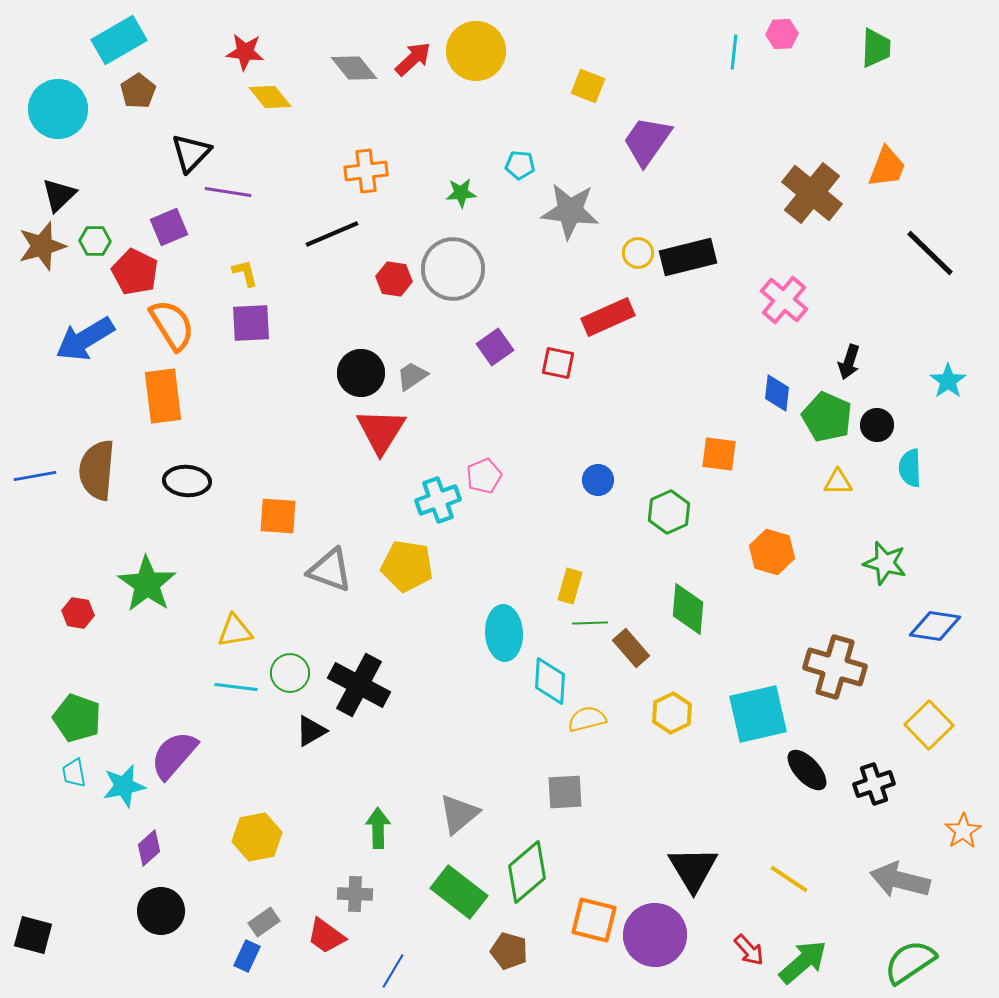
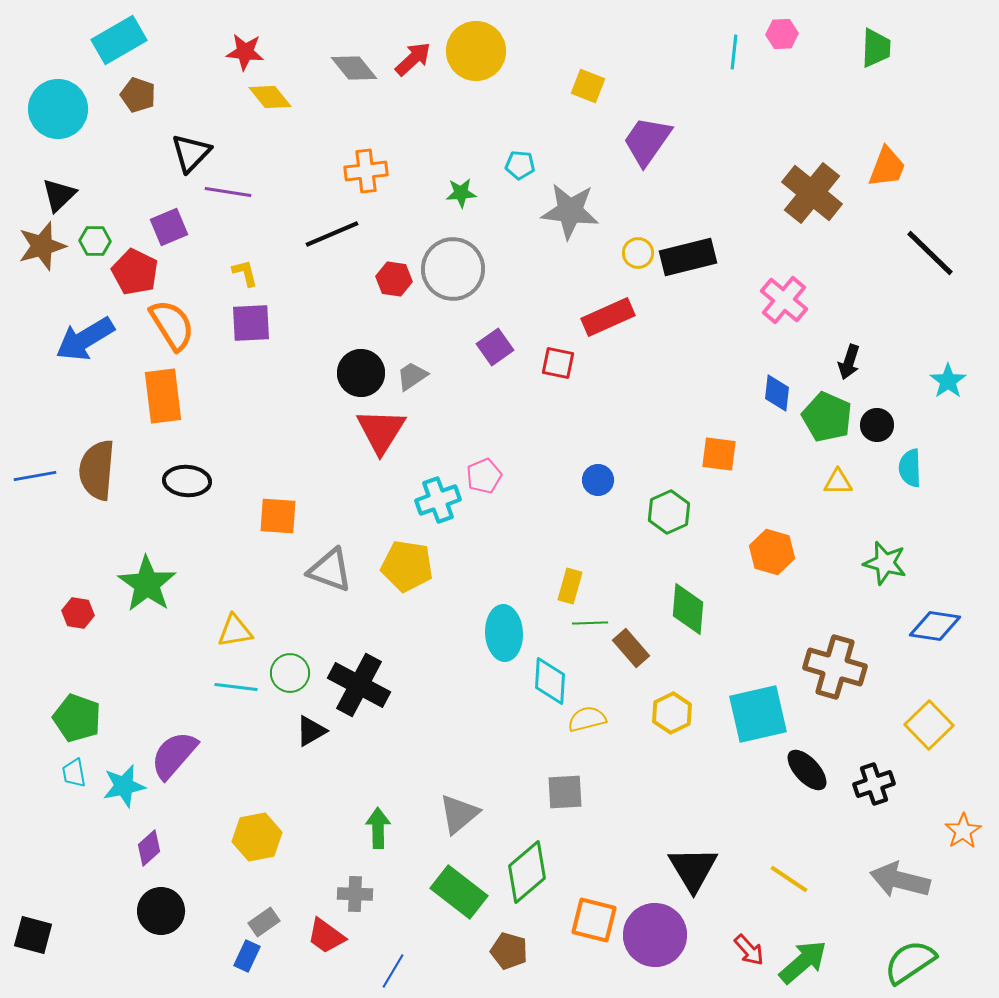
brown pentagon at (138, 91): moved 4 px down; rotated 20 degrees counterclockwise
